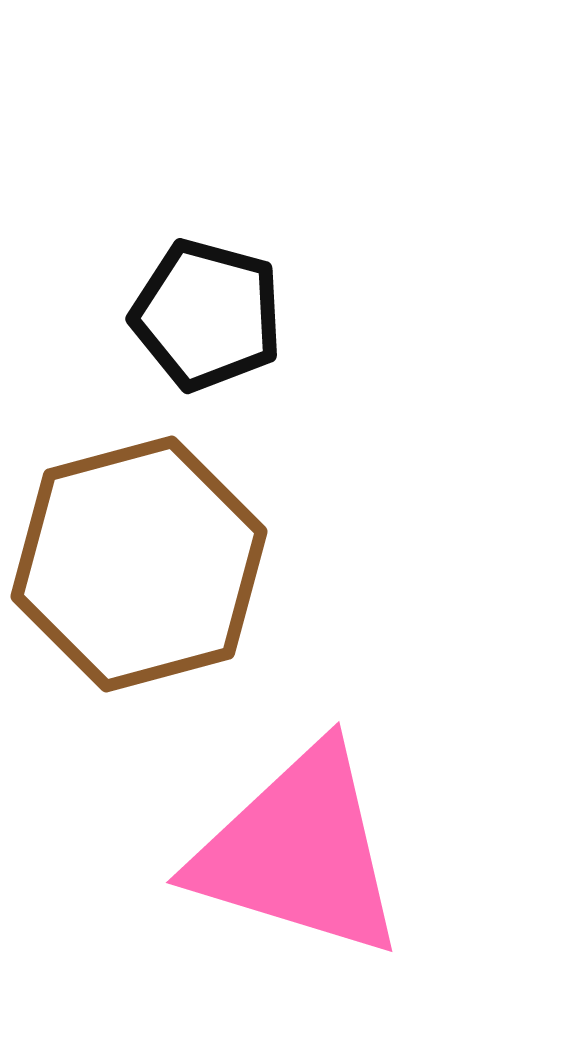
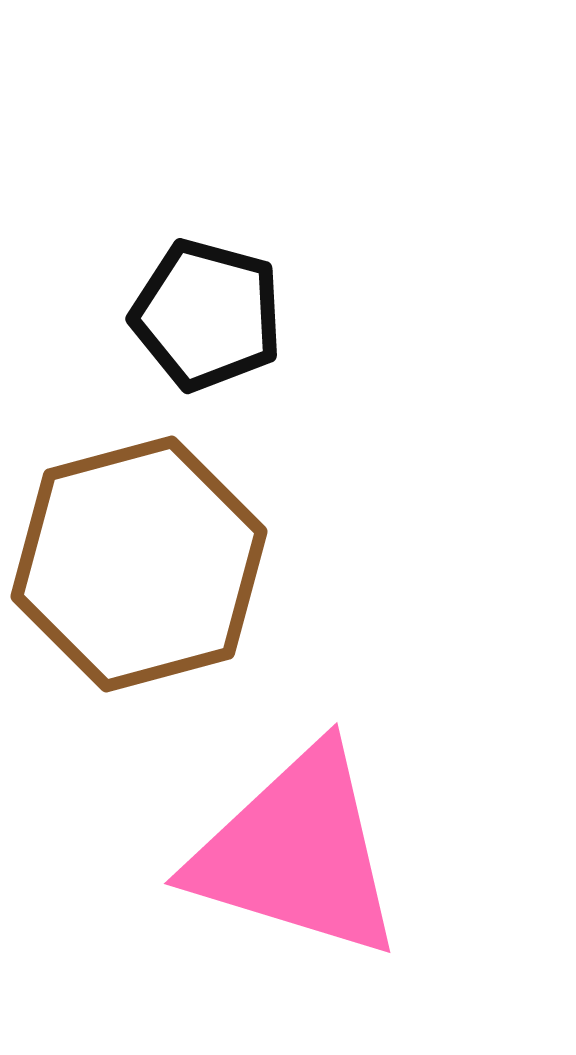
pink triangle: moved 2 px left, 1 px down
